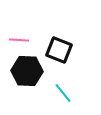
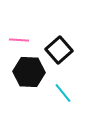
black square: rotated 28 degrees clockwise
black hexagon: moved 2 px right, 1 px down
